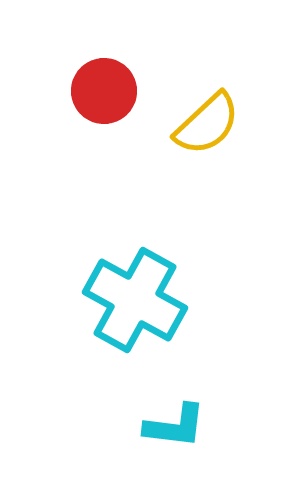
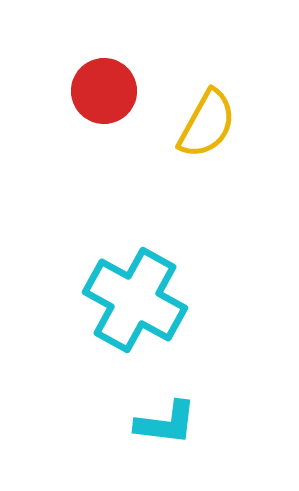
yellow semicircle: rotated 18 degrees counterclockwise
cyan L-shape: moved 9 px left, 3 px up
